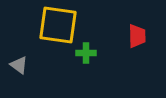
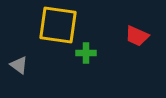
red trapezoid: rotated 115 degrees clockwise
